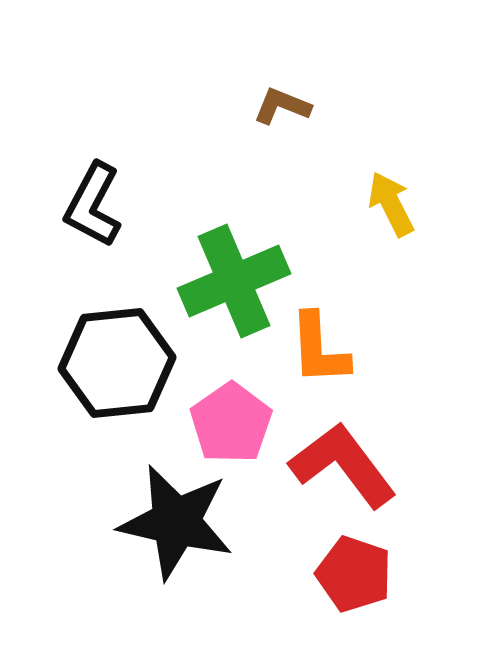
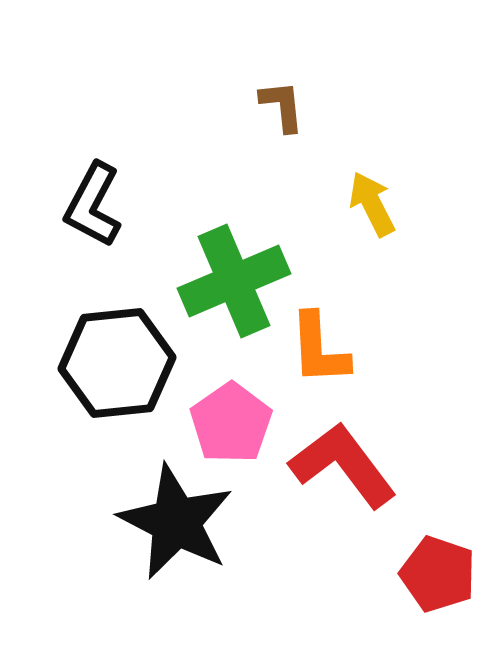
brown L-shape: rotated 62 degrees clockwise
yellow arrow: moved 19 px left
black star: rotated 14 degrees clockwise
red pentagon: moved 84 px right
